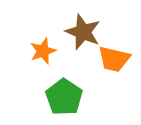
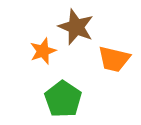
brown star: moved 7 px left, 5 px up
green pentagon: moved 1 px left, 2 px down
